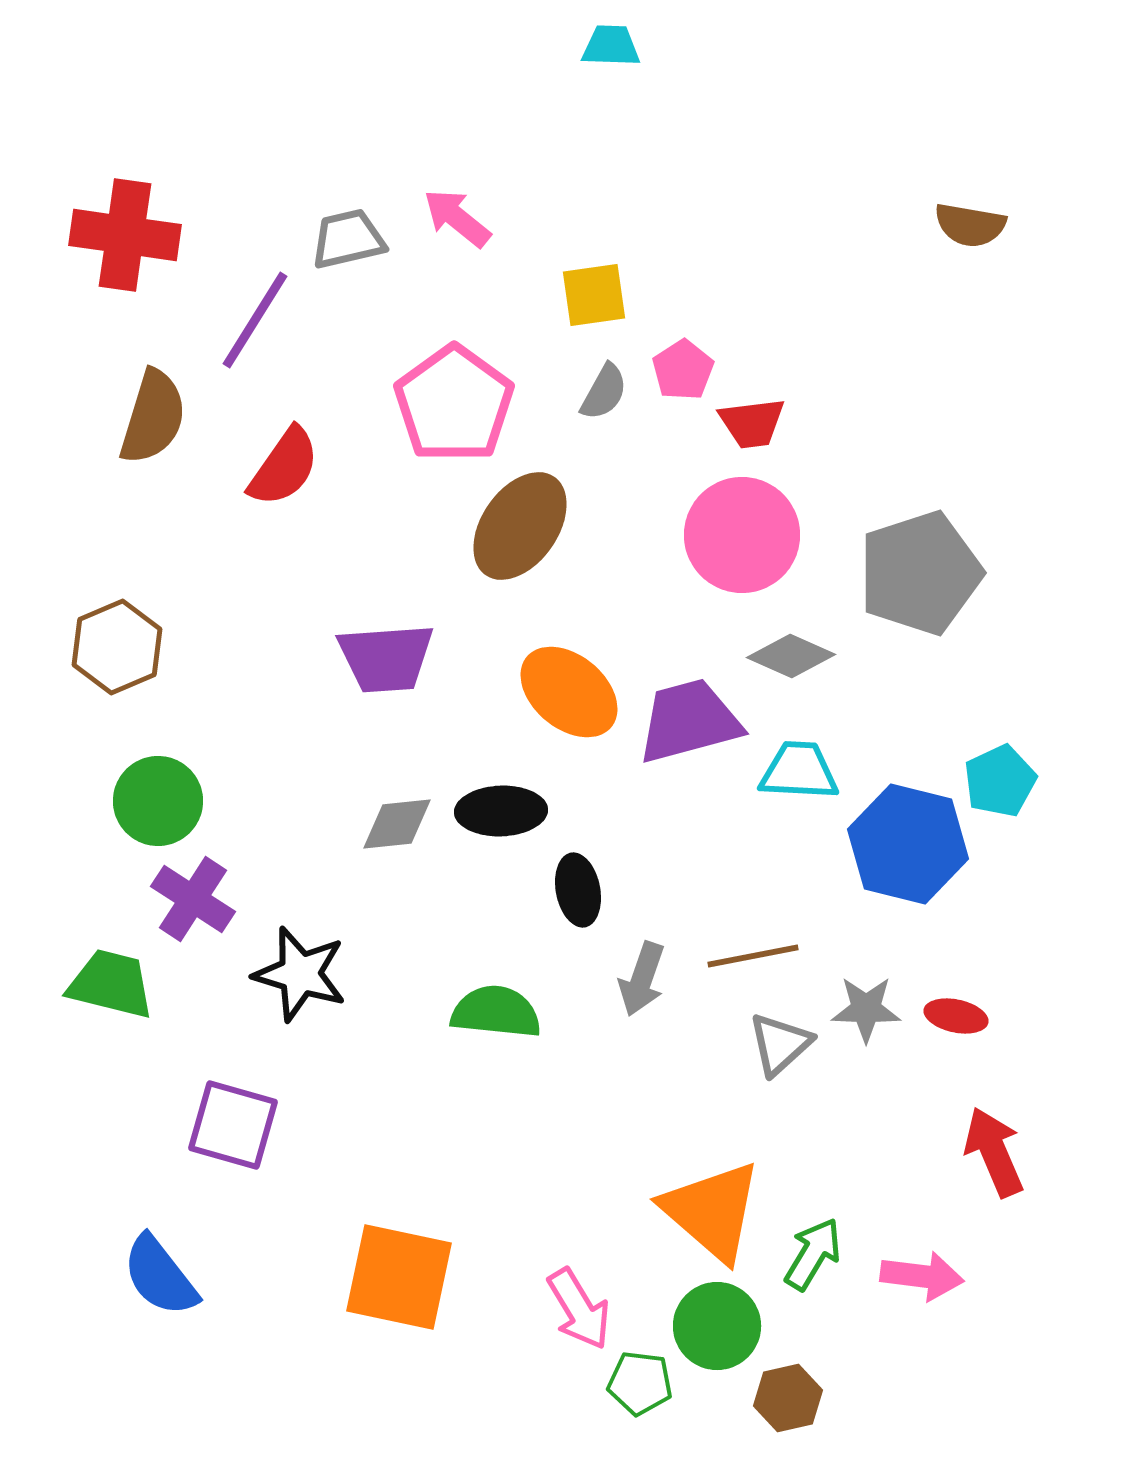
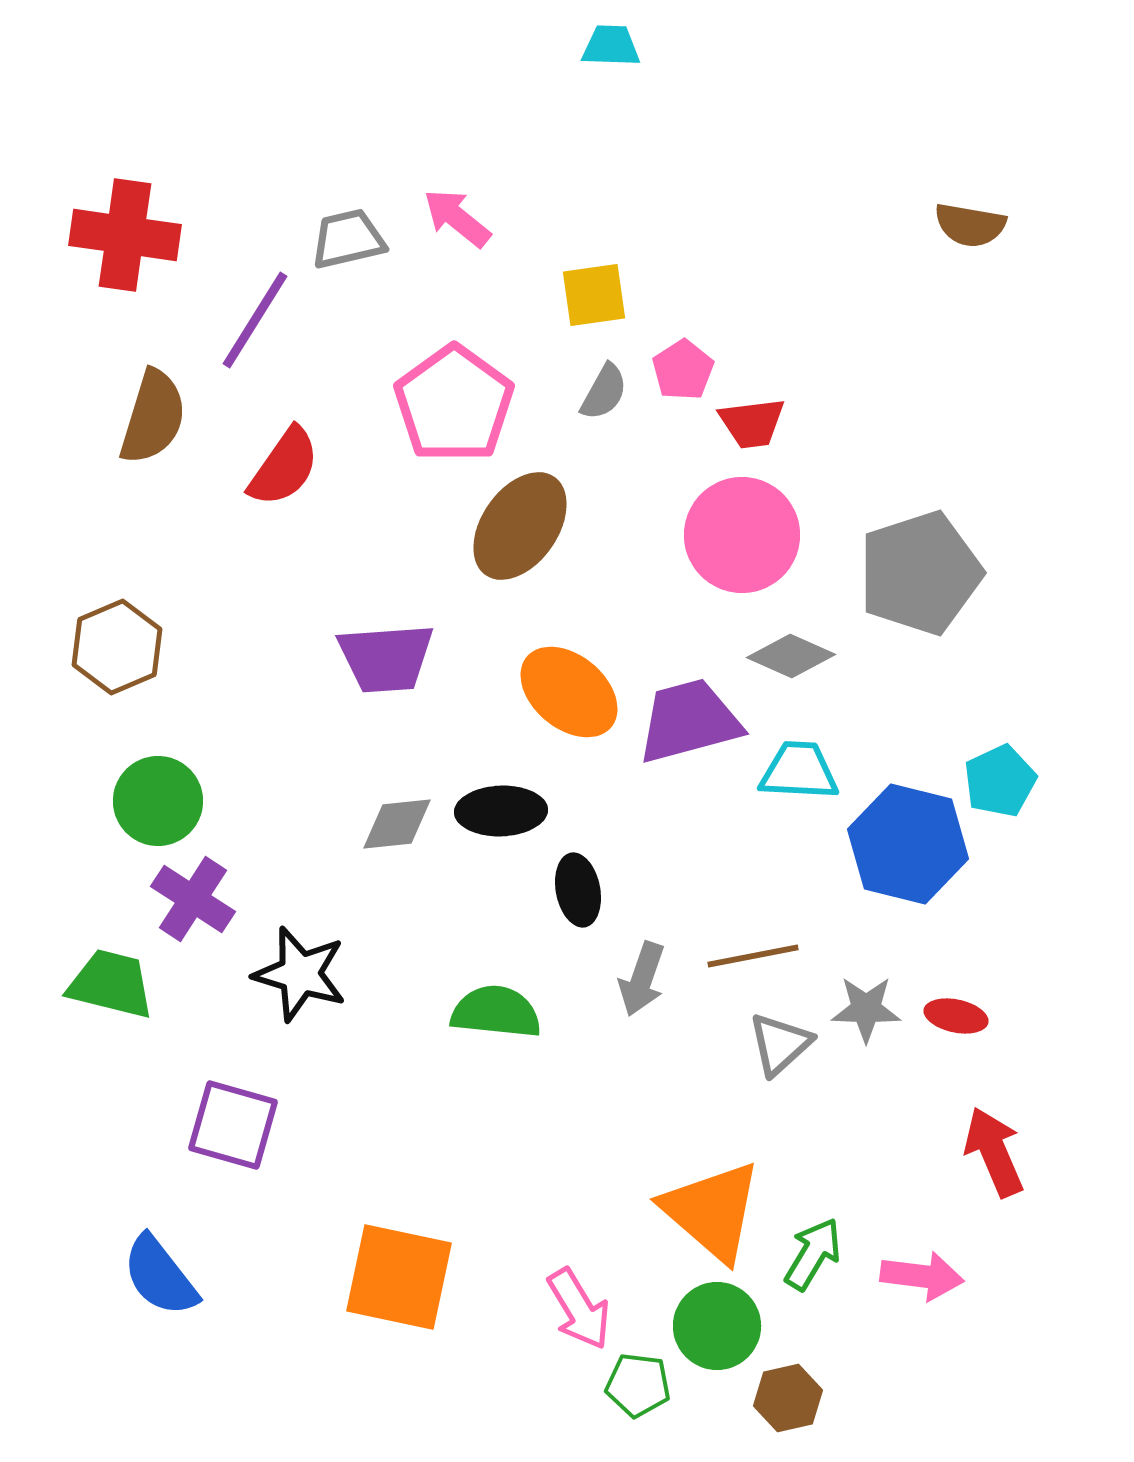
green pentagon at (640, 1383): moved 2 px left, 2 px down
